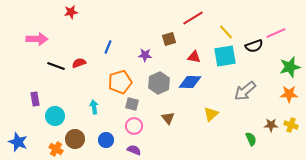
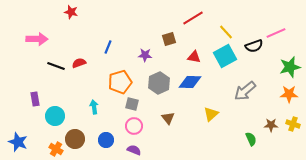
red star: rotated 24 degrees clockwise
cyan square: rotated 20 degrees counterclockwise
yellow cross: moved 2 px right, 1 px up
